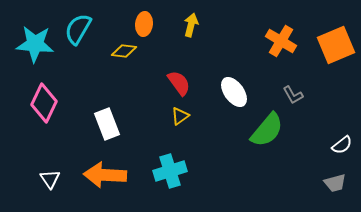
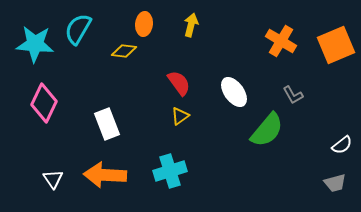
white triangle: moved 3 px right
